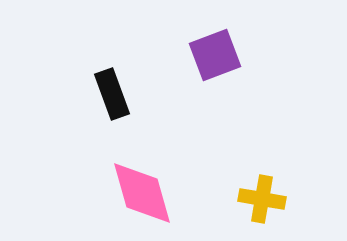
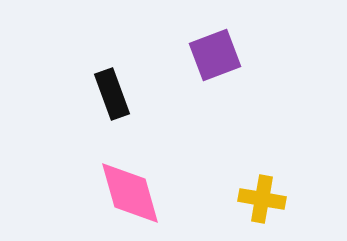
pink diamond: moved 12 px left
